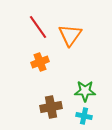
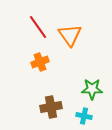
orange triangle: rotated 10 degrees counterclockwise
green star: moved 7 px right, 2 px up
